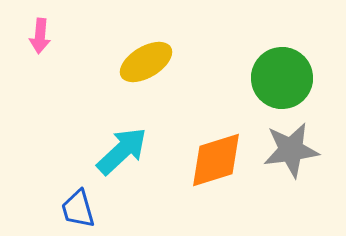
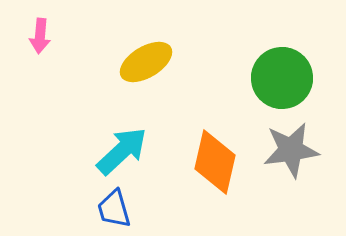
orange diamond: moved 1 px left, 2 px down; rotated 60 degrees counterclockwise
blue trapezoid: moved 36 px right
